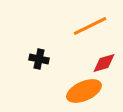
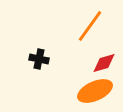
orange line: rotated 28 degrees counterclockwise
orange ellipse: moved 11 px right
